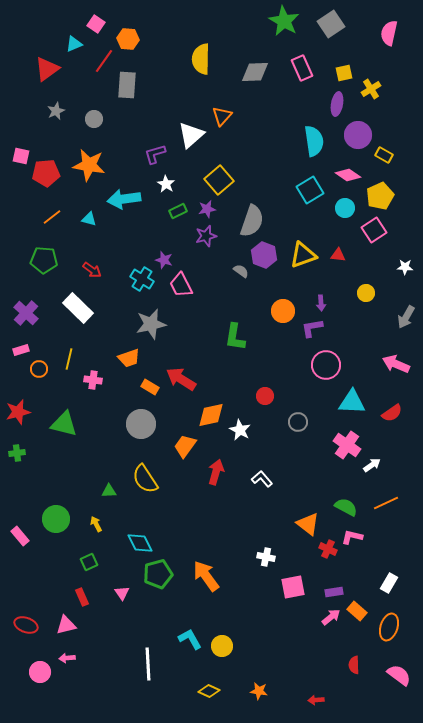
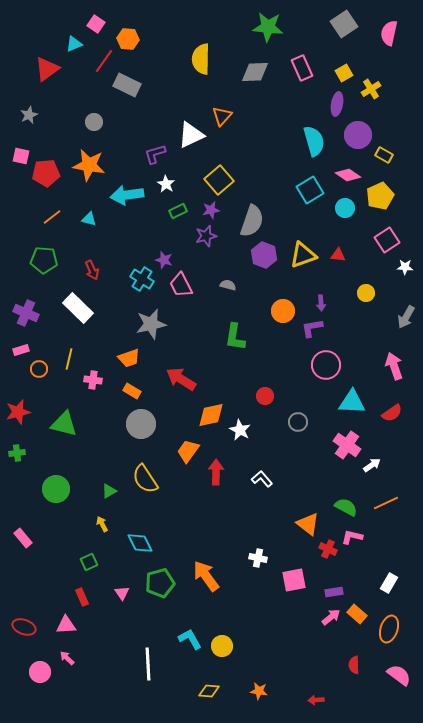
green star at (284, 21): moved 16 px left, 6 px down; rotated 24 degrees counterclockwise
gray square at (331, 24): moved 13 px right
yellow square at (344, 73): rotated 18 degrees counterclockwise
gray rectangle at (127, 85): rotated 68 degrees counterclockwise
gray star at (56, 111): moved 27 px left, 4 px down
gray circle at (94, 119): moved 3 px down
white triangle at (191, 135): rotated 16 degrees clockwise
cyan semicircle at (314, 141): rotated 8 degrees counterclockwise
cyan arrow at (124, 199): moved 3 px right, 4 px up
purple star at (207, 209): moved 4 px right, 1 px down
pink square at (374, 230): moved 13 px right, 10 px down
red arrow at (92, 270): rotated 30 degrees clockwise
gray semicircle at (241, 271): moved 13 px left, 14 px down; rotated 21 degrees counterclockwise
purple cross at (26, 313): rotated 20 degrees counterclockwise
pink arrow at (396, 364): moved 2 px left, 2 px down; rotated 48 degrees clockwise
orange rectangle at (150, 387): moved 18 px left, 4 px down
orange trapezoid at (185, 446): moved 3 px right, 5 px down
red arrow at (216, 472): rotated 15 degrees counterclockwise
green triangle at (109, 491): rotated 28 degrees counterclockwise
green circle at (56, 519): moved 30 px up
yellow arrow at (96, 524): moved 6 px right
pink rectangle at (20, 536): moved 3 px right, 2 px down
white cross at (266, 557): moved 8 px left, 1 px down
green pentagon at (158, 574): moved 2 px right, 9 px down
pink square at (293, 587): moved 1 px right, 7 px up
orange rectangle at (357, 611): moved 3 px down
red ellipse at (26, 625): moved 2 px left, 2 px down
pink triangle at (66, 625): rotated 10 degrees clockwise
orange ellipse at (389, 627): moved 2 px down
pink arrow at (67, 658): rotated 49 degrees clockwise
yellow diamond at (209, 691): rotated 20 degrees counterclockwise
